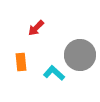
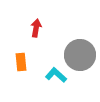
red arrow: rotated 144 degrees clockwise
cyan L-shape: moved 2 px right, 2 px down
